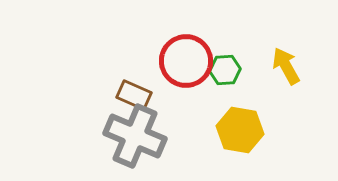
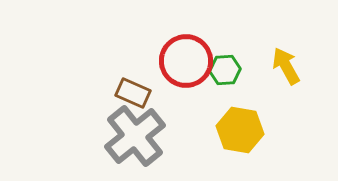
brown rectangle: moved 1 px left, 2 px up
gray cross: rotated 28 degrees clockwise
